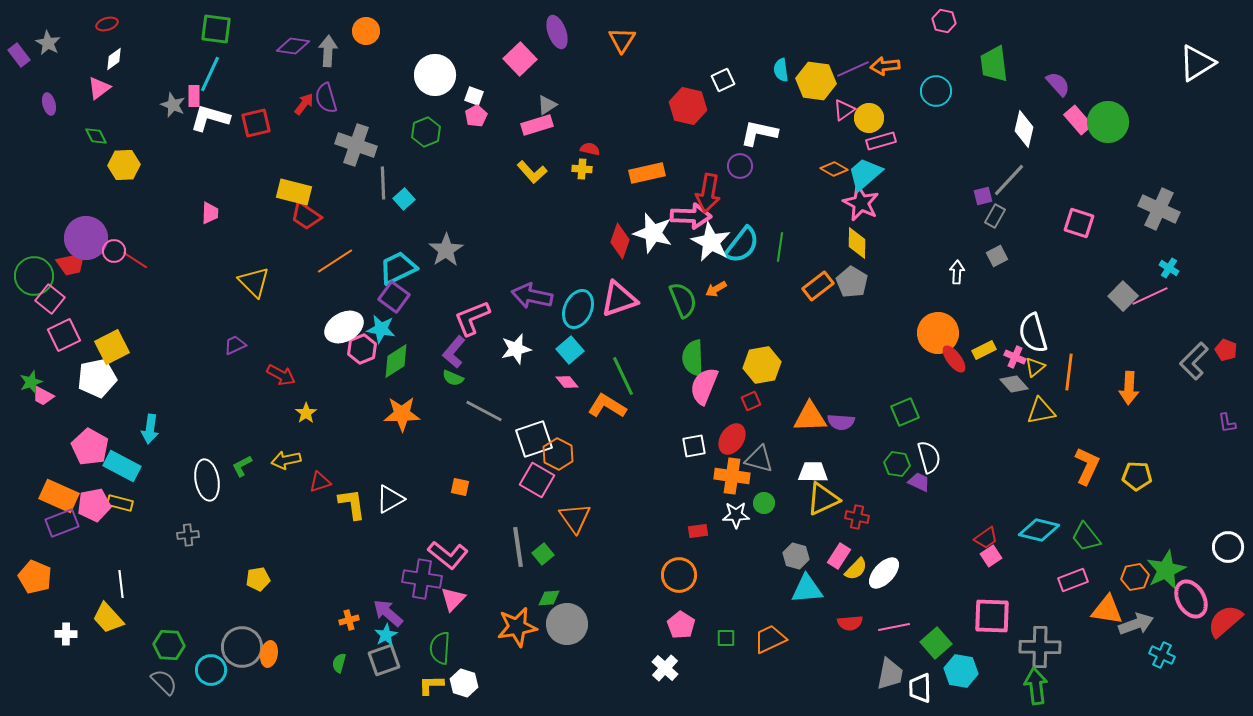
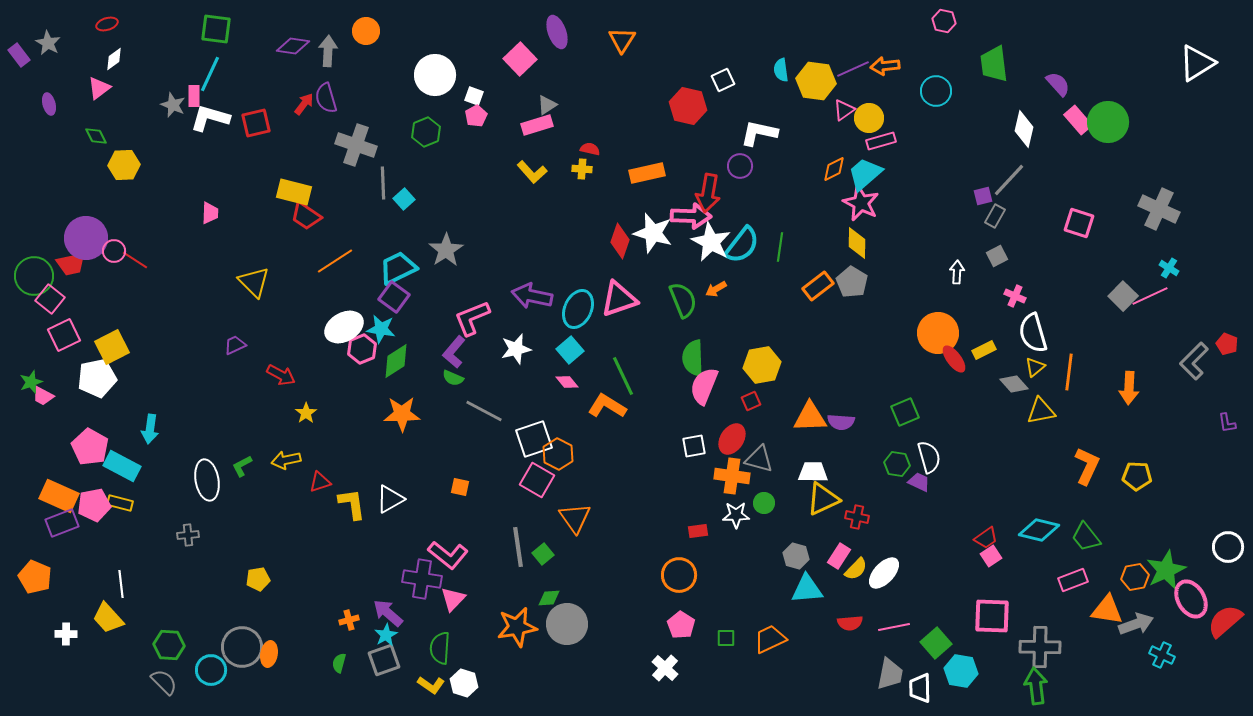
orange diamond at (834, 169): rotated 56 degrees counterclockwise
red pentagon at (1226, 350): moved 1 px right, 6 px up
pink cross at (1015, 357): moved 61 px up
yellow L-shape at (431, 685): rotated 144 degrees counterclockwise
